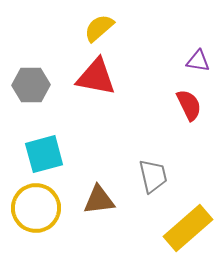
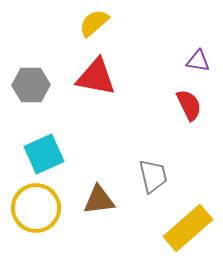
yellow semicircle: moved 5 px left, 5 px up
cyan square: rotated 9 degrees counterclockwise
